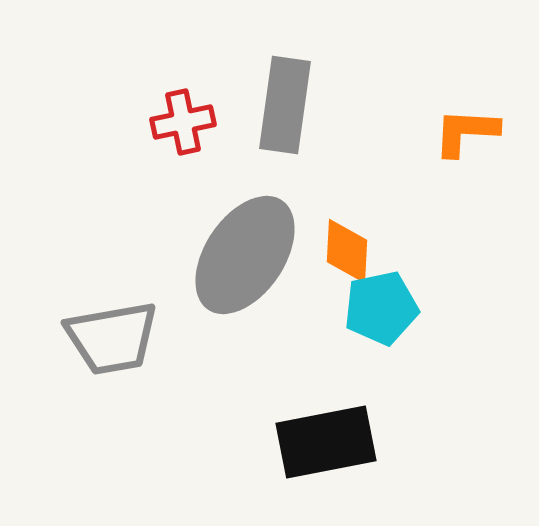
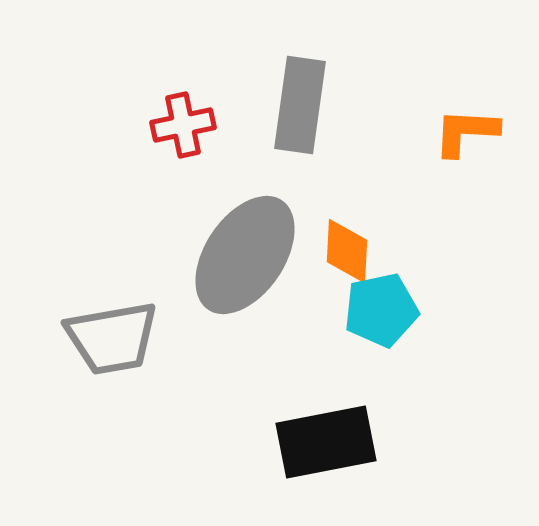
gray rectangle: moved 15 px right
red cross: moved 3 px down
cyan pentagon: moved 2 px down
